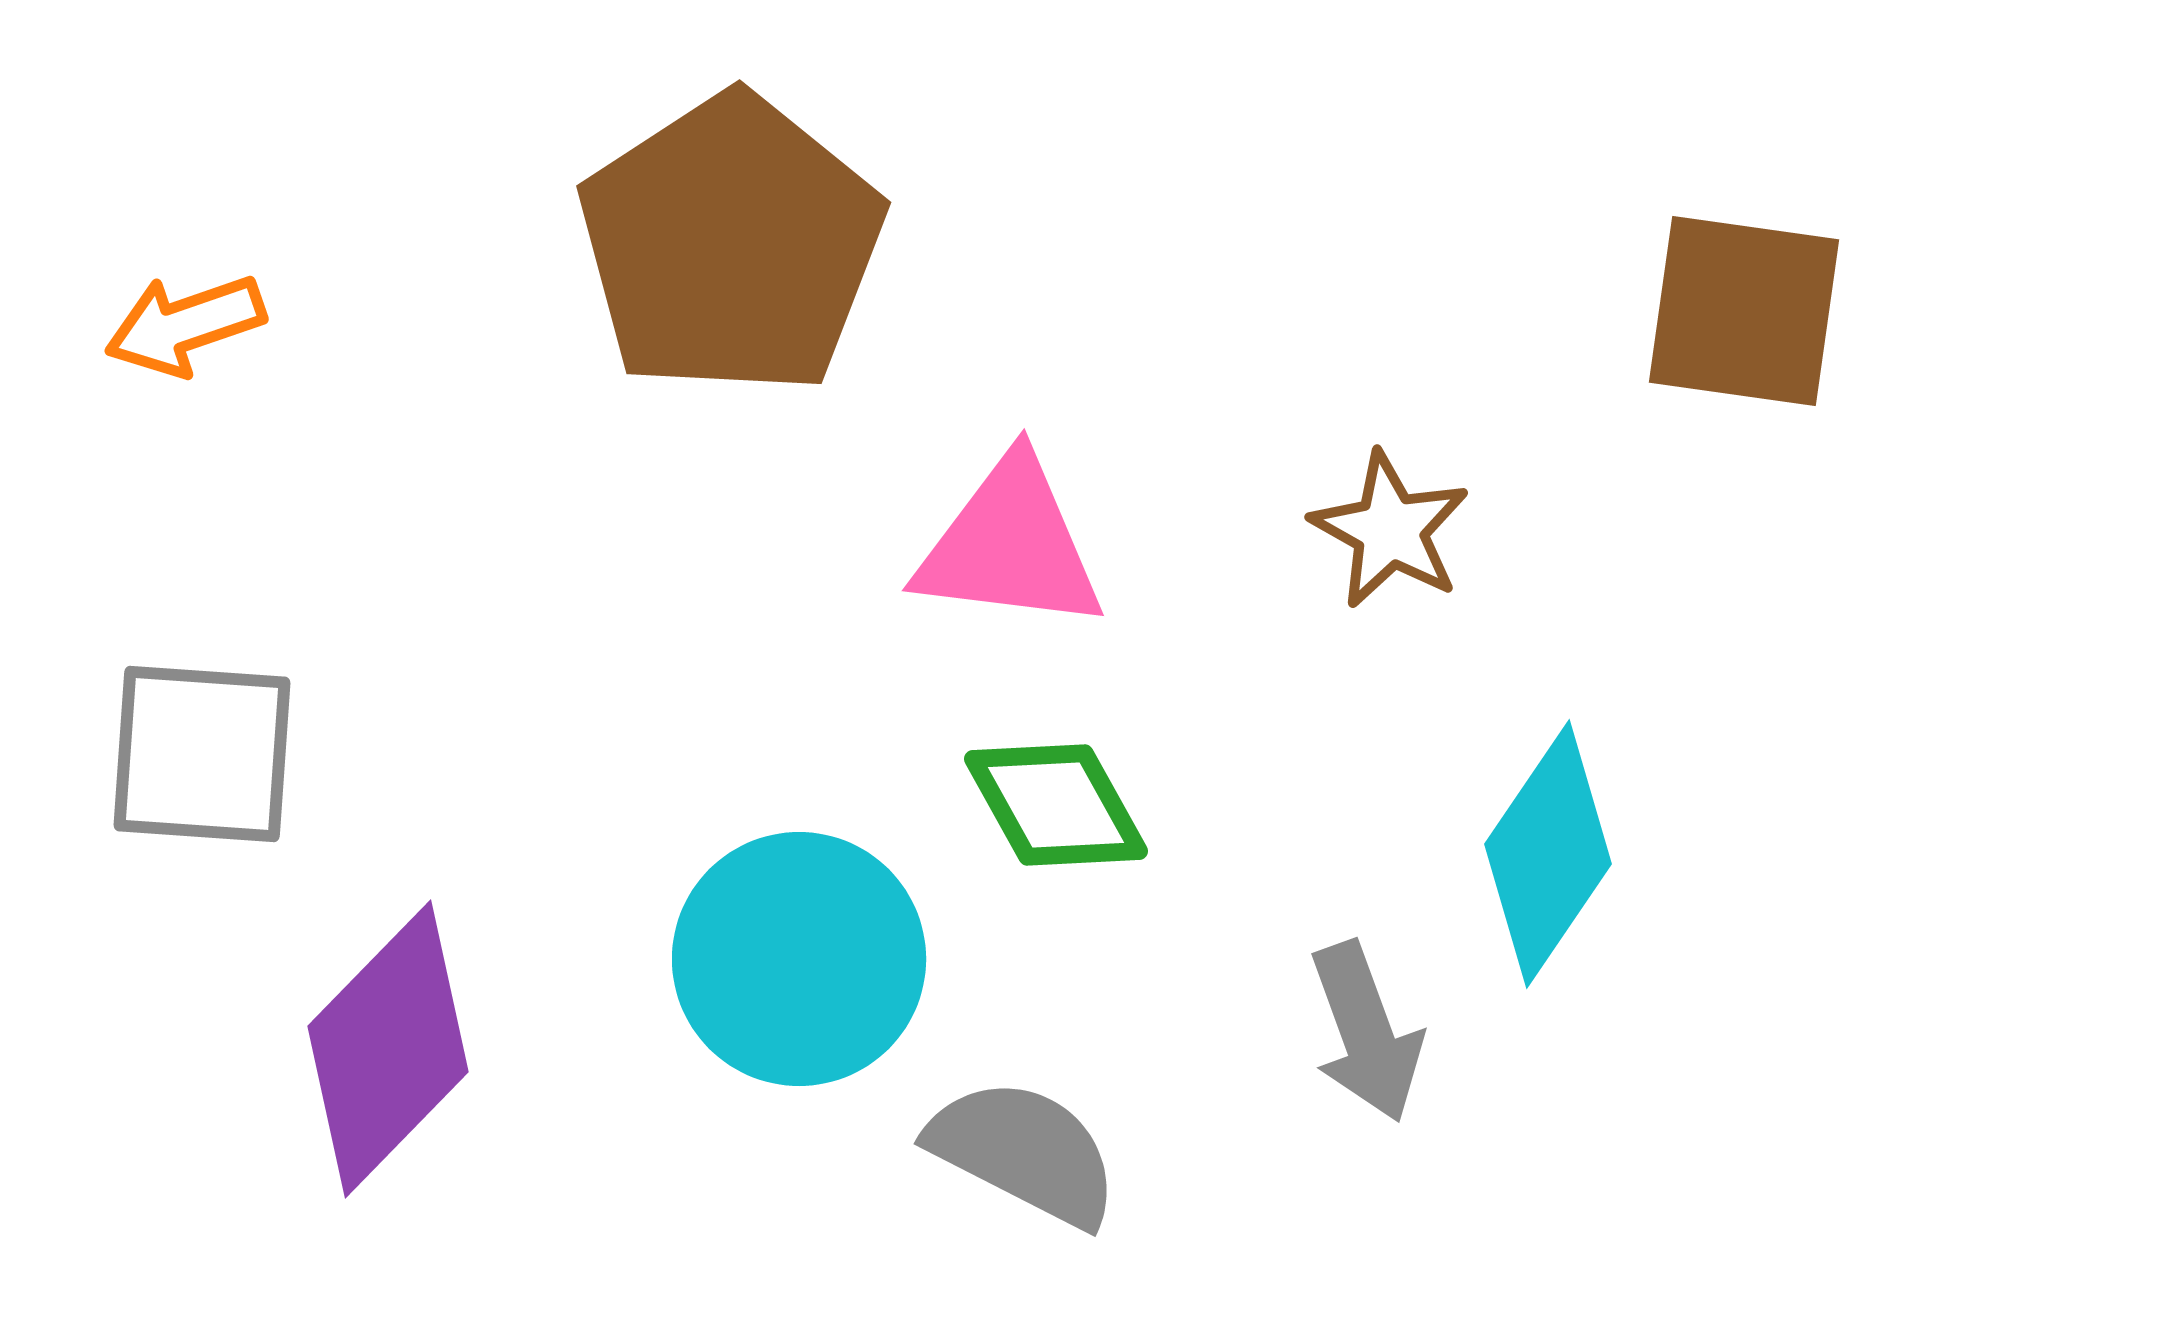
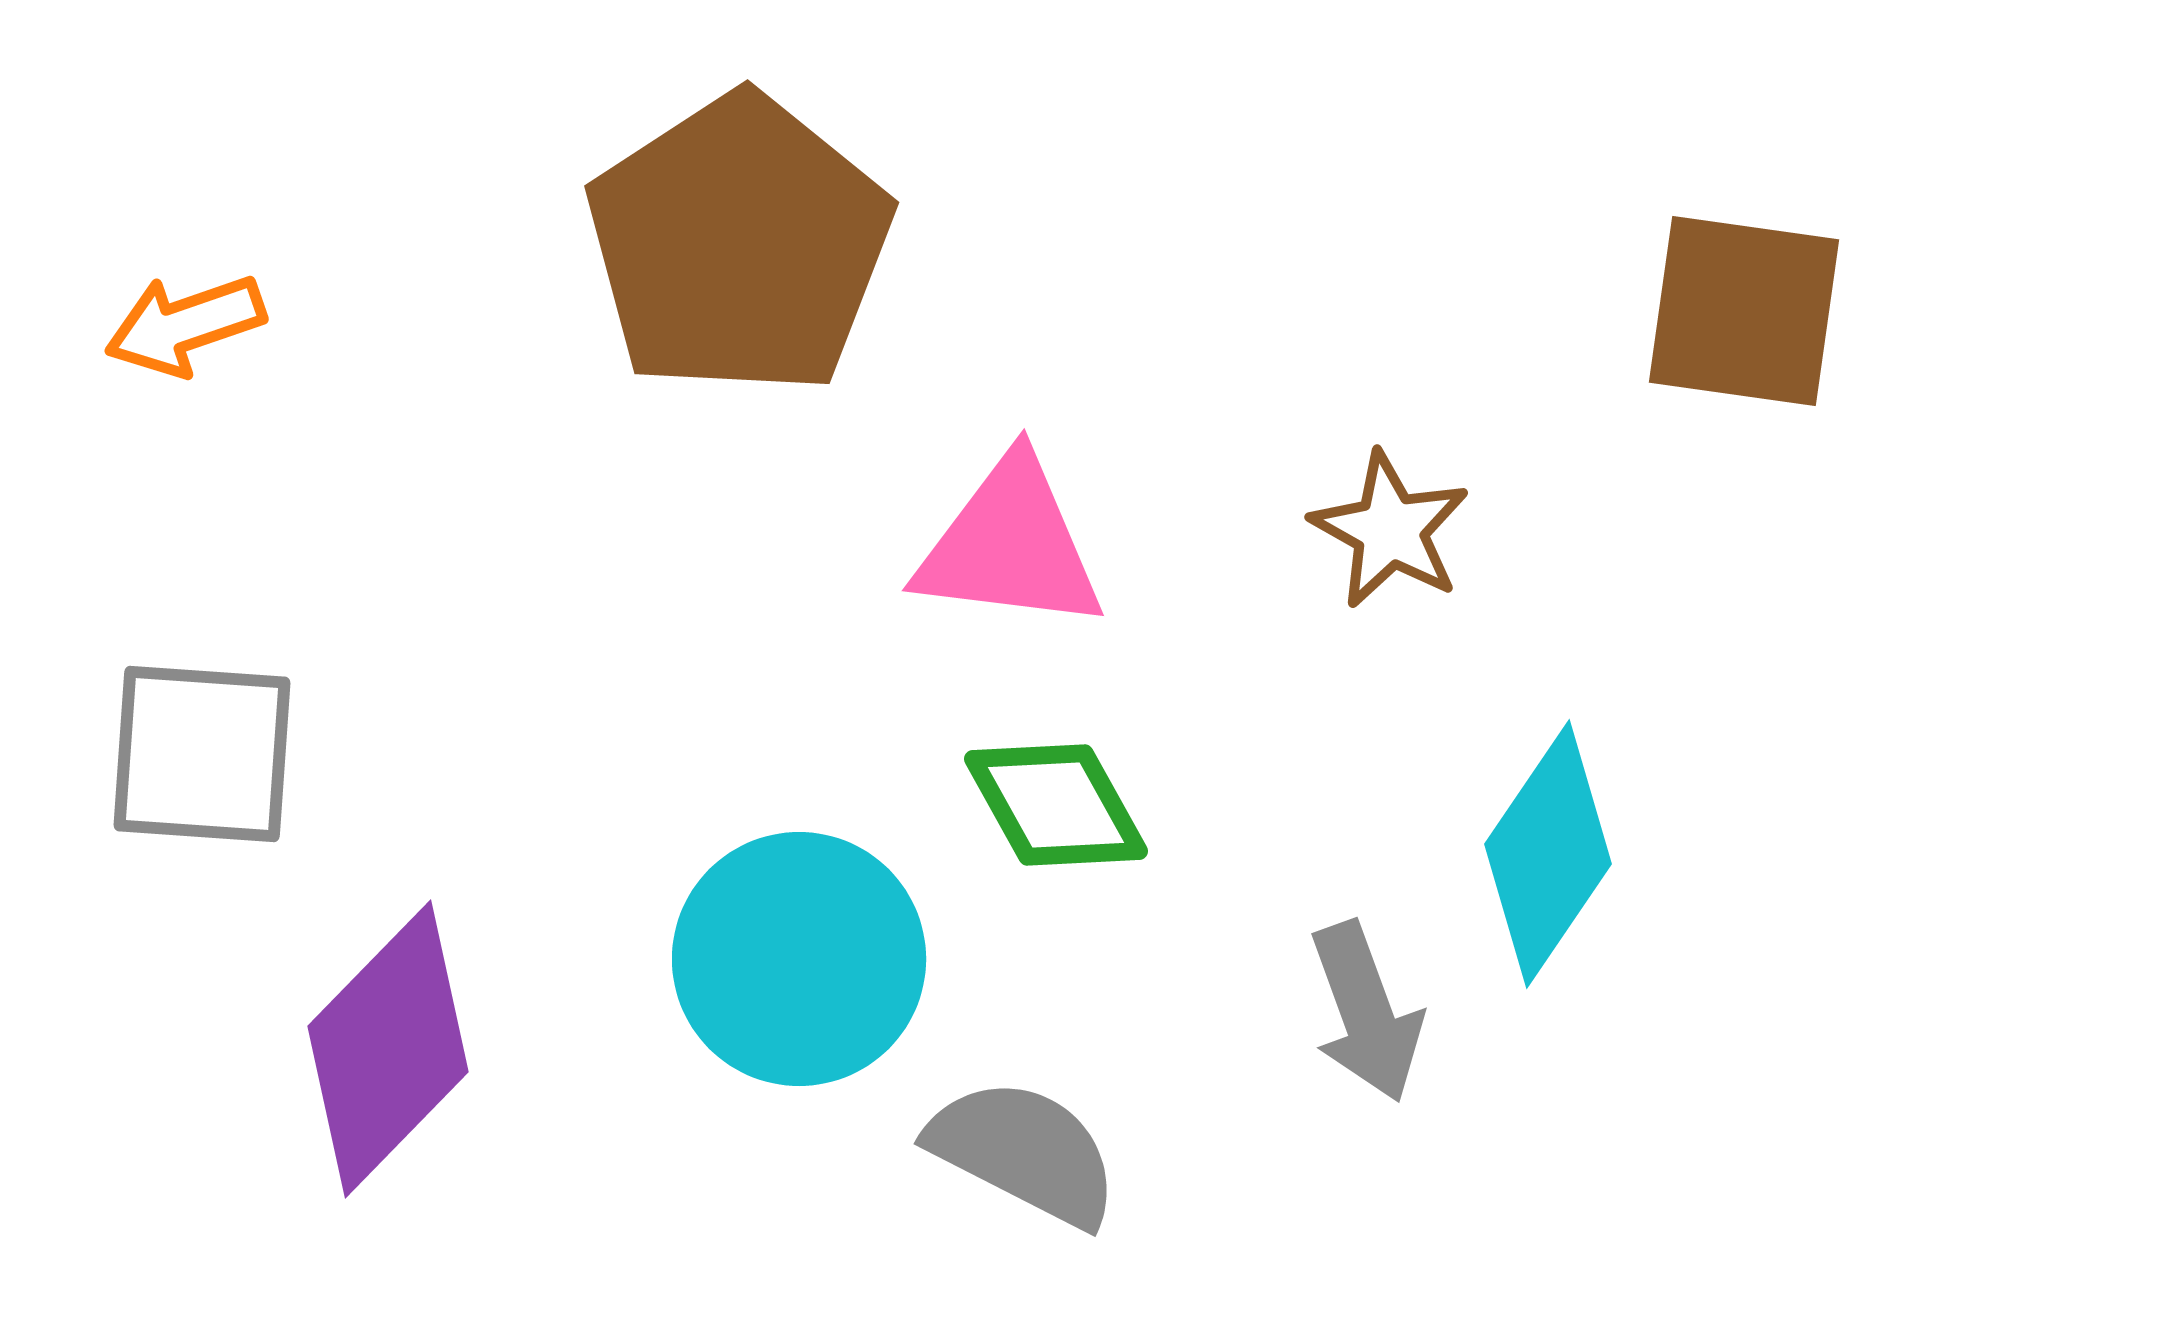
brown pentagon: moved 8 px right
gray arrow: moved 20 px up
